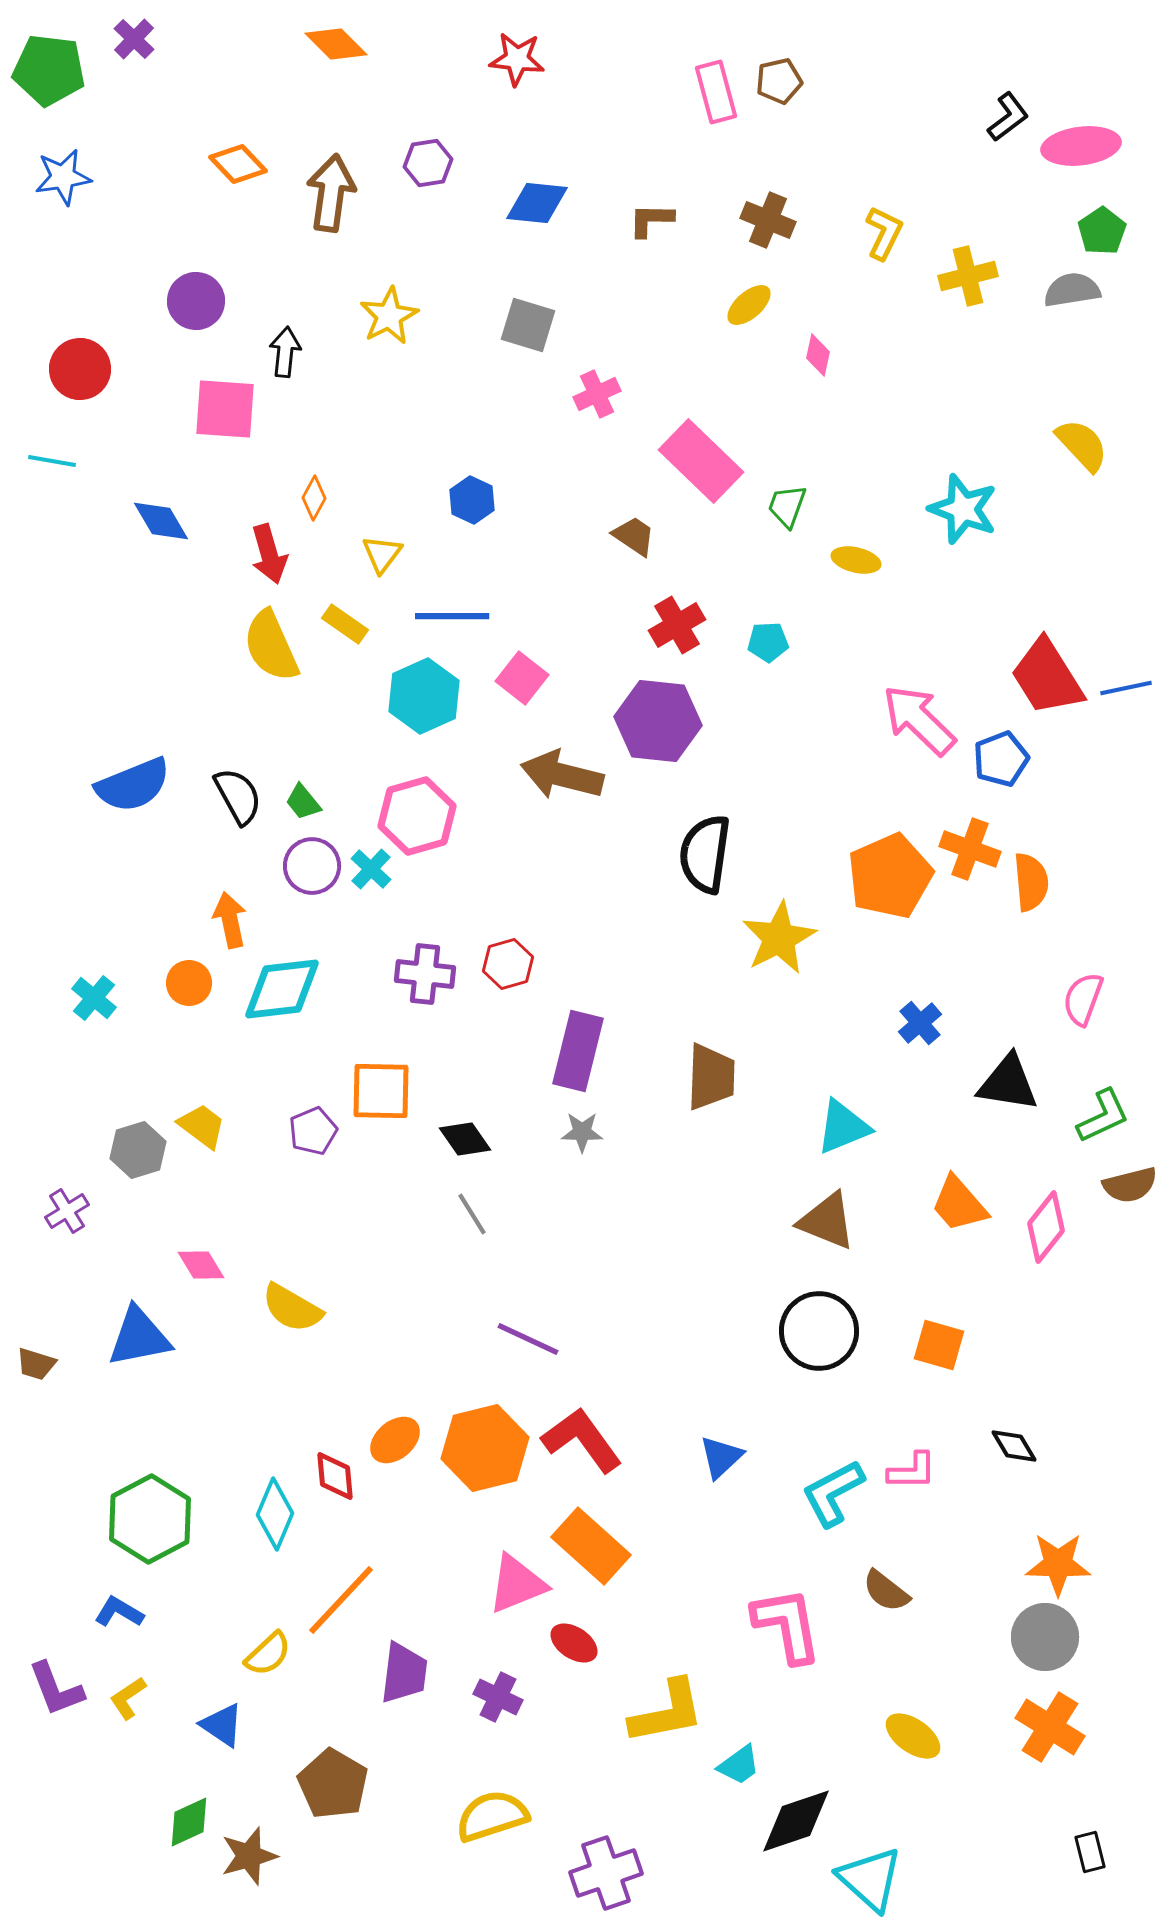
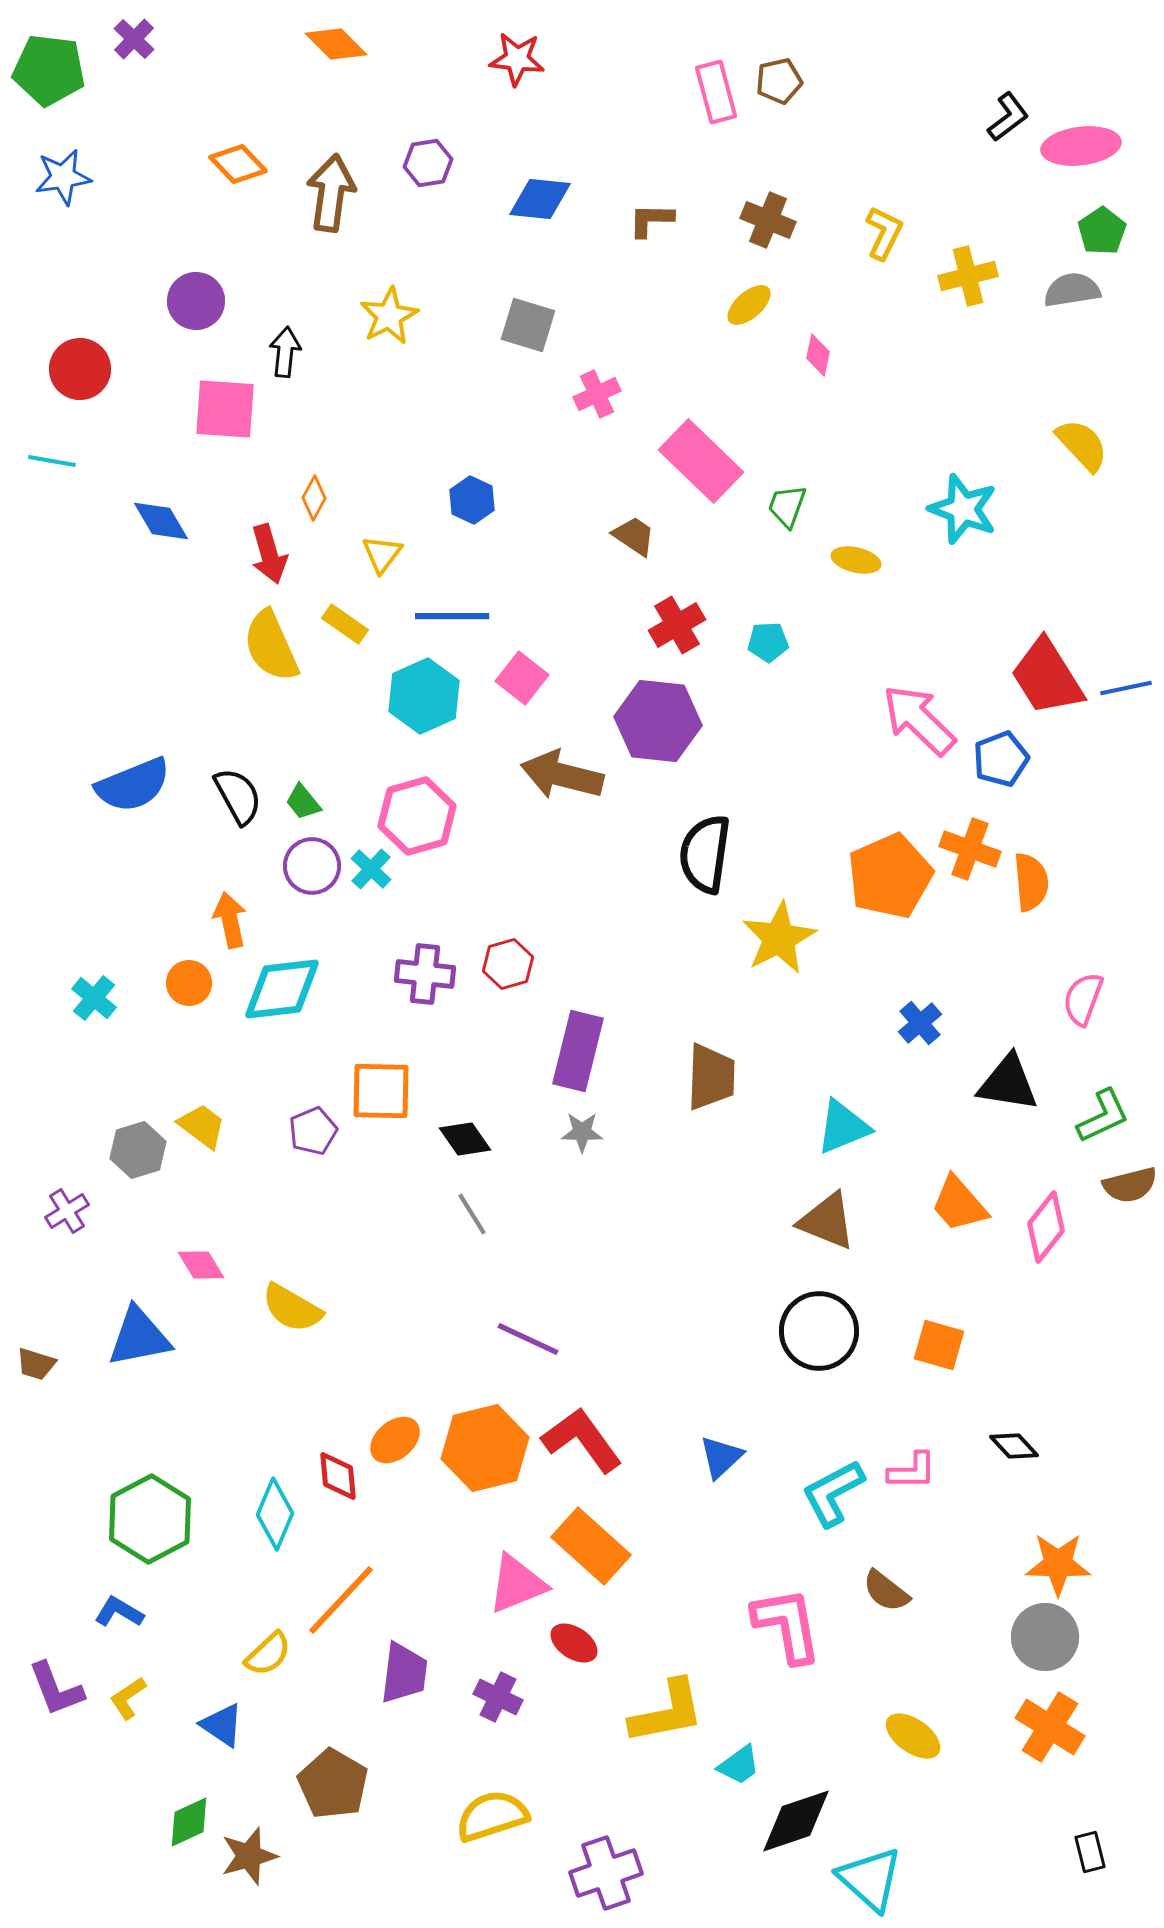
blue diamond at (537, 203): moved 3 px right, 4 px up
black diamond at (1014, 1446): rotated 12 degrees counterclockwise
red diamond at (335, 1476): moved 3 px right
